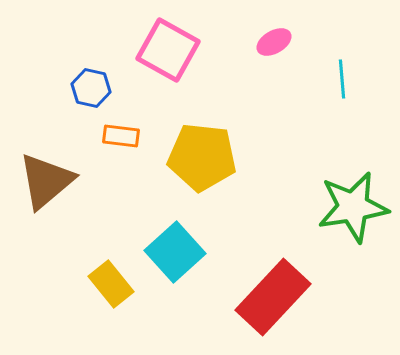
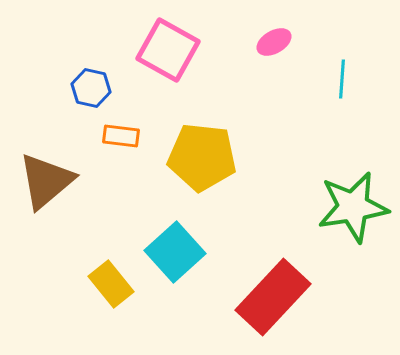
cyan line: rotated 9 degrees clockwise
